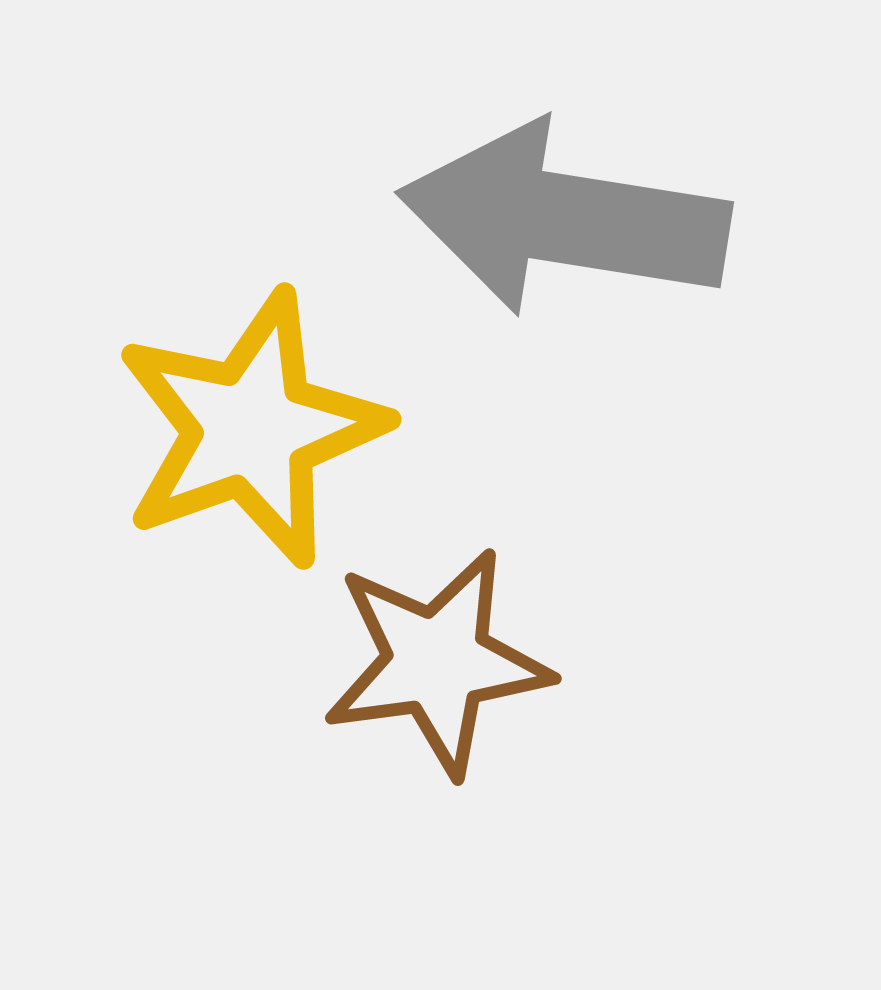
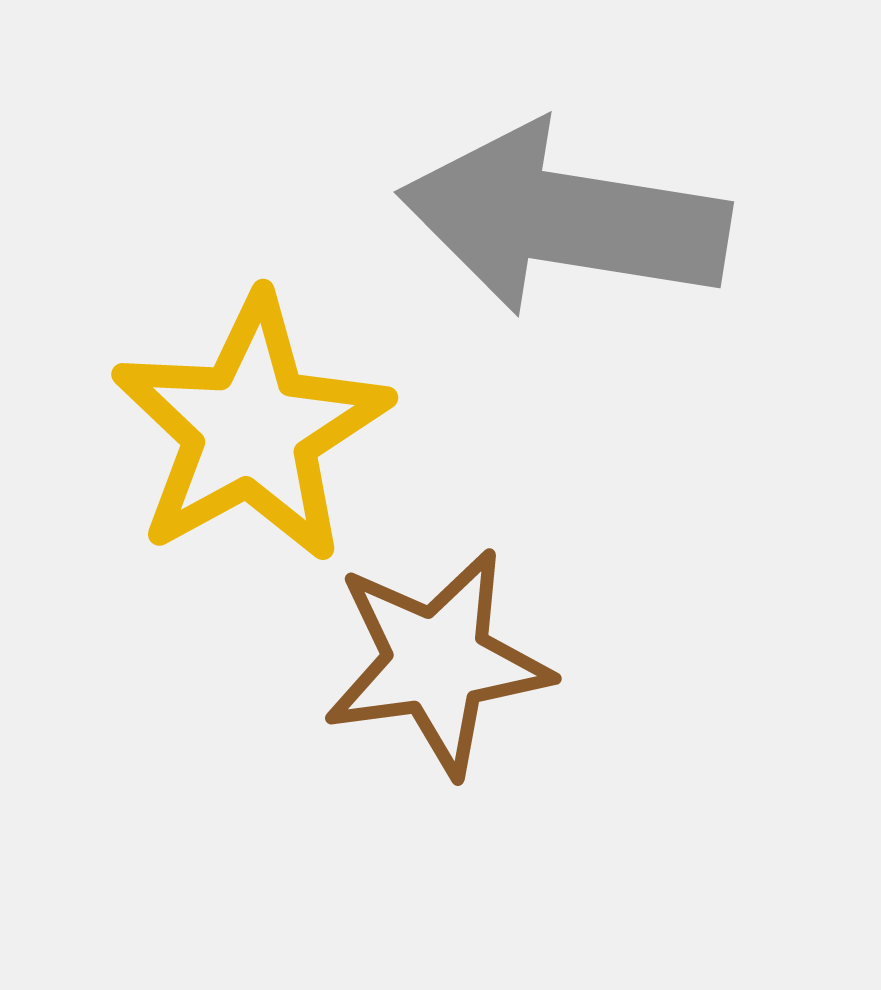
yellow star: rotated 9 degrees counterclockwise
